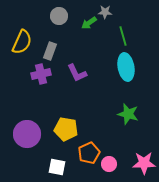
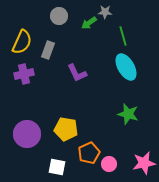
gray rectangle: moved 2 px left, 1 px up
cyan ellipse: rotated 20 degrees counterclockwise
purple cross: moved 17 px left
pink star: rotated 10 degrees counterclockwise
